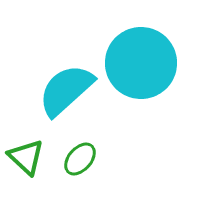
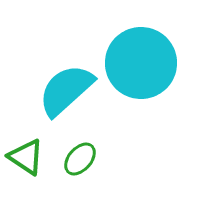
green triangle: rotated 9 degrees counterclockwise
